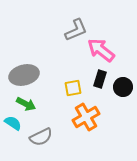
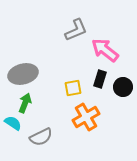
pink arrow: moved 4 px right
gray ellipse: moved 1 px left, 1 px up
green arrow: moved 1 px left, 1 px up; rotated 96 degrees counterclockwise
